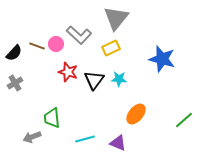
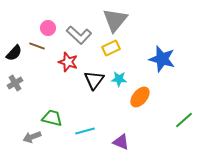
gray triangle: moved 1 px left, 2 px down
pink circle: moved 8 px left, 16 px up
red star: moved 10 px up
orange ellipse: moved 4 px right, 17 px up
green trapezoid: rotated 110 degrees clockwise
cyan line: moved 8 px up
purple triangle: moved 3 px right, 1 px up
